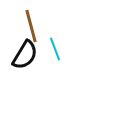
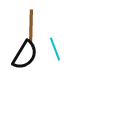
brown line: rotated 16 degrees clockwise
